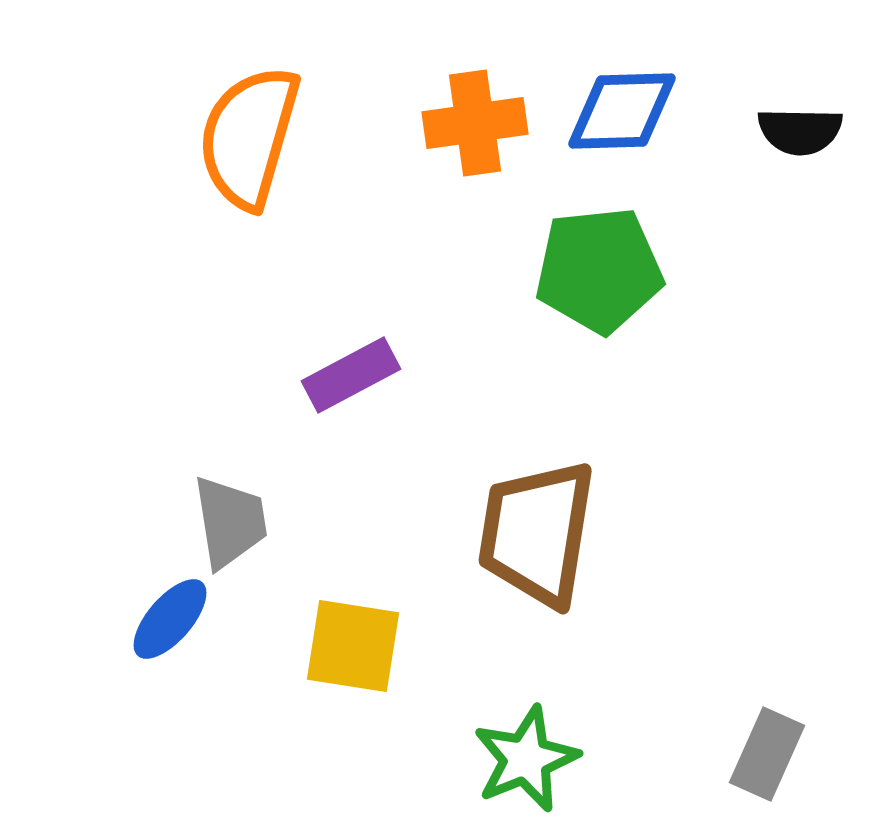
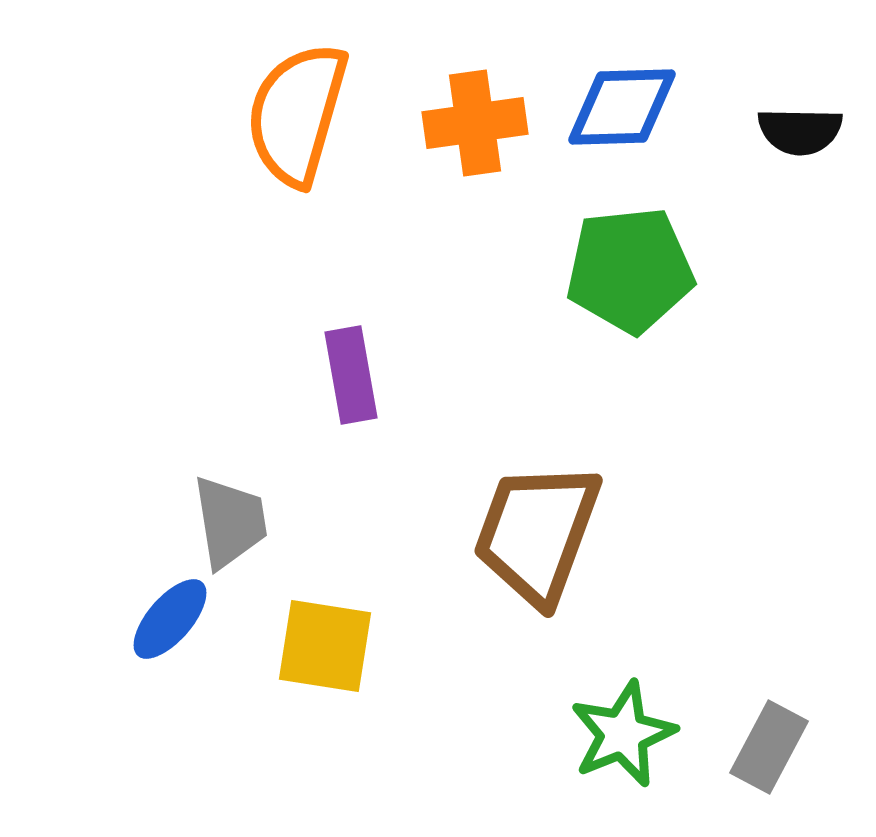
blue diamond: moved 4 px up
orange semicircle: moved 48 px right, 23 px up
green pentagon: moved 31 px right
purple rectangle: rotated 72 degrees counterclockwise
brown trapezoid: rotated 11 degrees clockwise
yellow square: moved 28 px left
gray rectangle: moved 2 px right, 7 px up; rotated 4 degrees clockwise
green star: moved 97 px right, 25 px up
